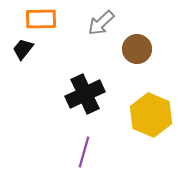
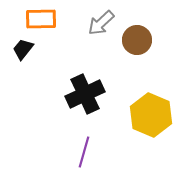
brown circle: moved 9 px up
